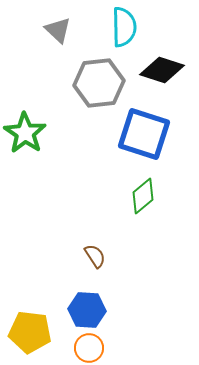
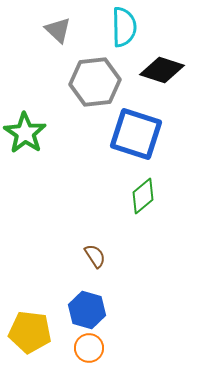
gray hexagon: moved 4 px left, 1 px up
blue square: moved 8 px left
blue hexagon: rotated 12 degrees clockwise
